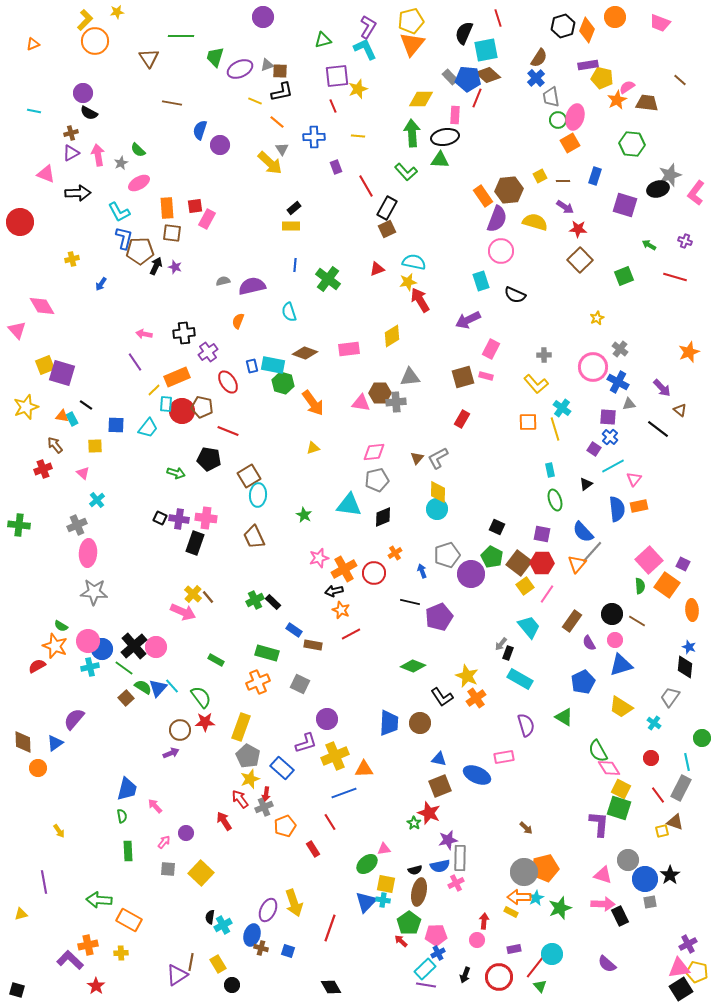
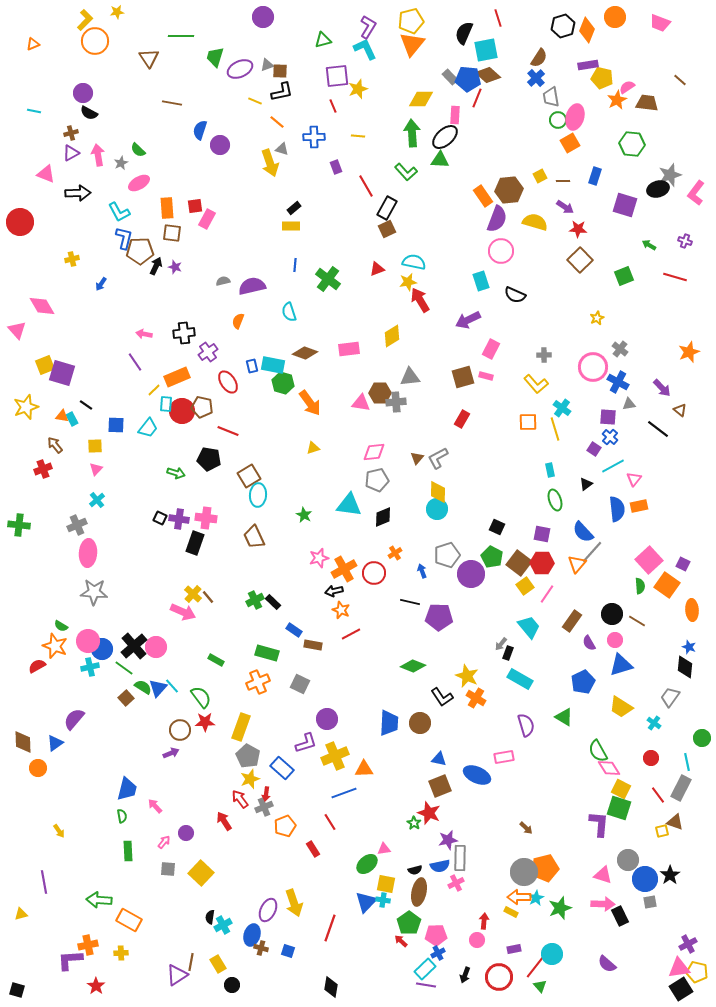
black ellipse at (445, 137): rotated 32 degrees counterclockwise
gray triangle at (282, 149): rotated 40 degrees counterclockwise
yellow arrow at (270, 163): rotated 28 degrees clockwise
orange arrow at (313, 403): moved 3 px left
pink triangle at (83, 473): moved 13 px right, 4 px up; rotated 32 degrees clockwise
purple pentagon at (439, 617): rotated 24 degrees clockwise
orange cross at (476, 698): rotated 24 degrees counterclockwise
purple L-shape at (70, 960): rotated 48 degrees counterclockwise
black diamond at (331, 987): rotated 40 degrees clockwise
